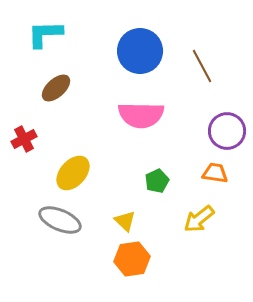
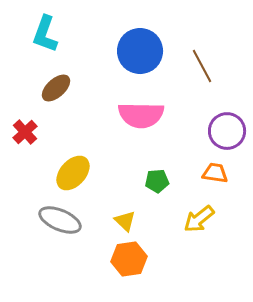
cyan L-shape: rotated 69 degrees counterclockwise
red cross: moved 1 px right, 7 px up; rotated 15 degrees counterclockwise
green pentagon: rotated 20 degrees clockwise
orange hexagon: moved 3 px left
